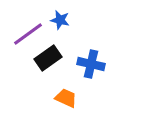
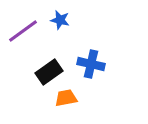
purple line: moved 5 px left, 3 px up
black rectangle: moved 1 px right, 14 px down
orange trapezoid: rotated 35 degrees counterclockwise
